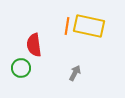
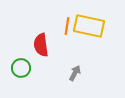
red semicircle: moved 7 px right
